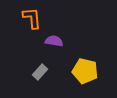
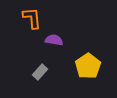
purple semicircle: moved 1 px up
yellow pentagon: moved 3 px right, 5 px up; rotated 25 degrees clockwise
